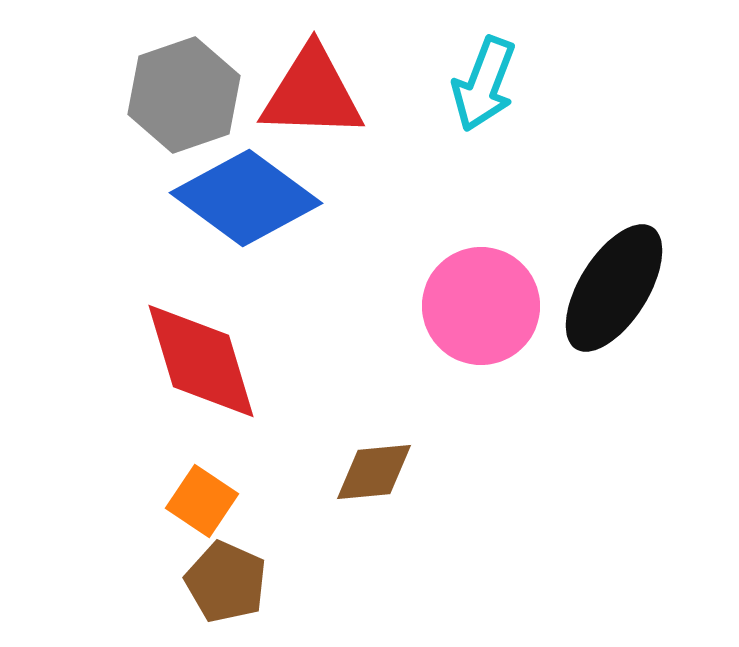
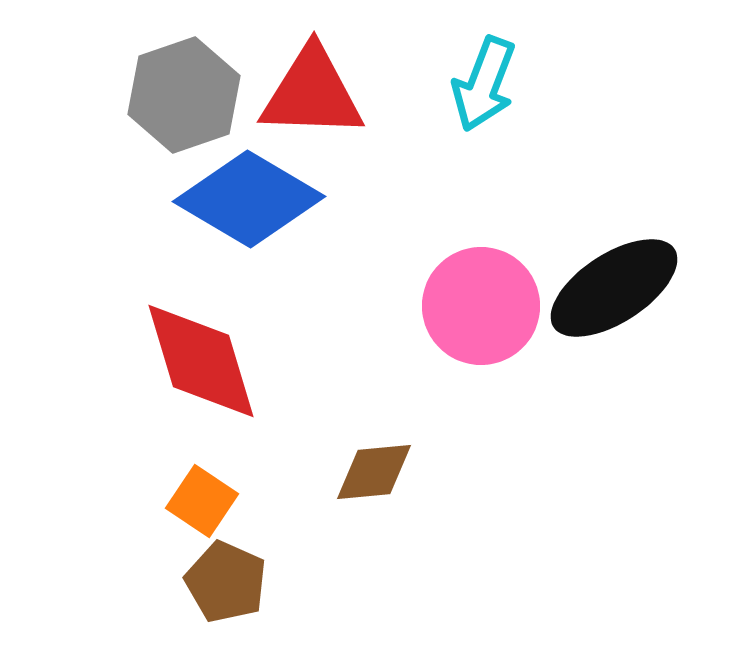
blue diamond: moved 3 px right, 1 px down; rotated 6 degrees counterclockwise
black ellipse: rotated 25 degrees clockwise
